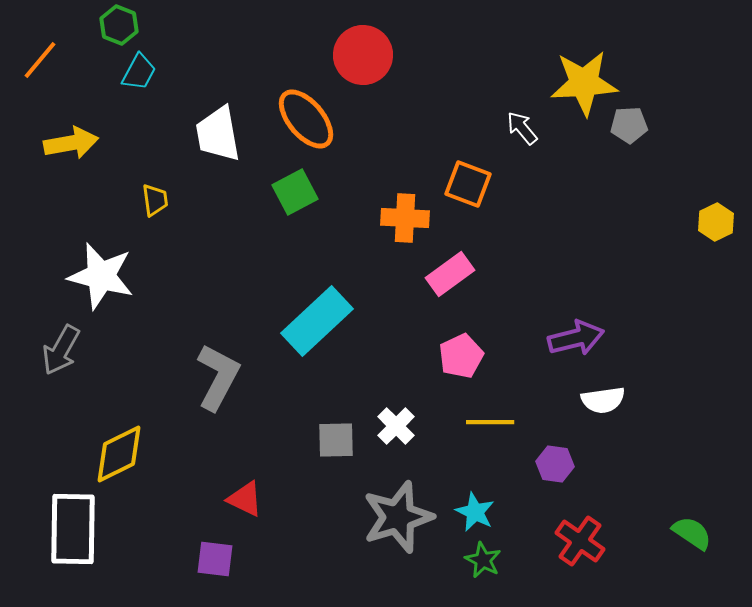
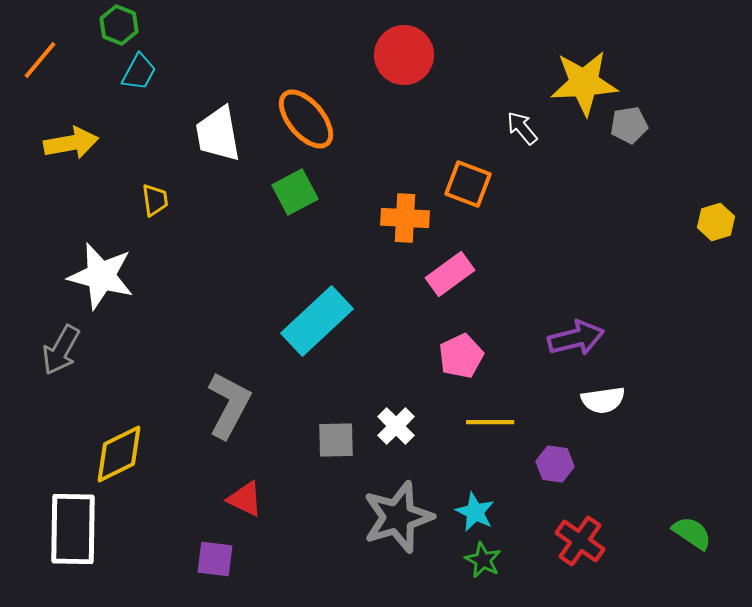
red circle: moved 41 px right
gray pentagon: rotated 6 degrees counterclockwise
yellow hexagon: rotated 9 degrees clockwise
gray L-shape: moved 11 px right, 28 px down
